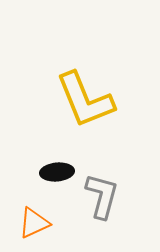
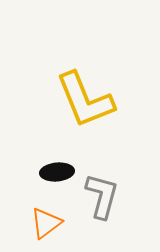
orange triangle: moved 12 px right; rotated 12 degrees counterclockwise
